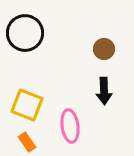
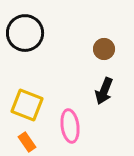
black arrow: rotated 24 degrees clockwise
